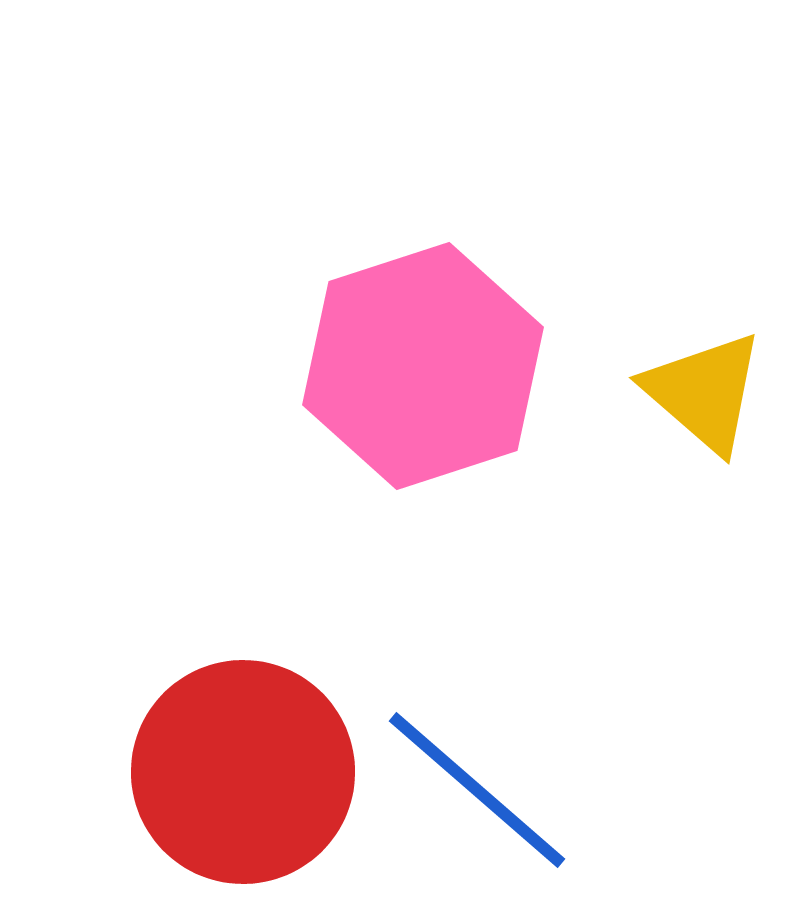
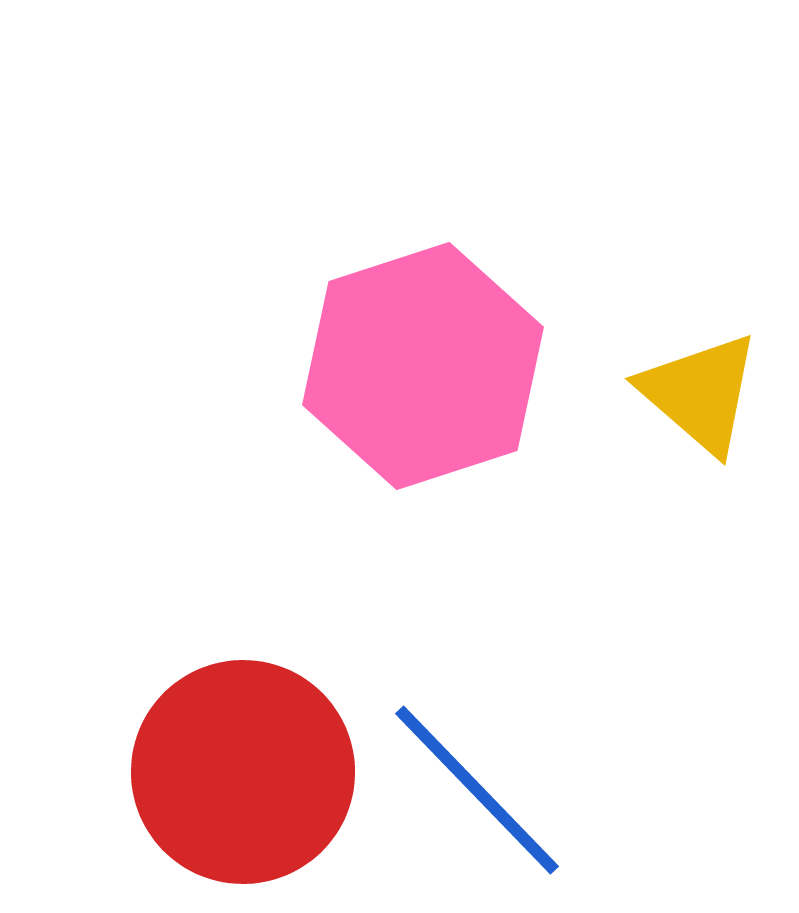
yellow triangle: moved 4 px left, 1 px down
blue line: rotated 5 degrees clockwise
